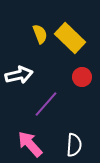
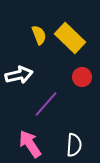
yellow semicircle: moved 1 px left, 1 px down
pink arrow: rotated 8 degrees clockwise
